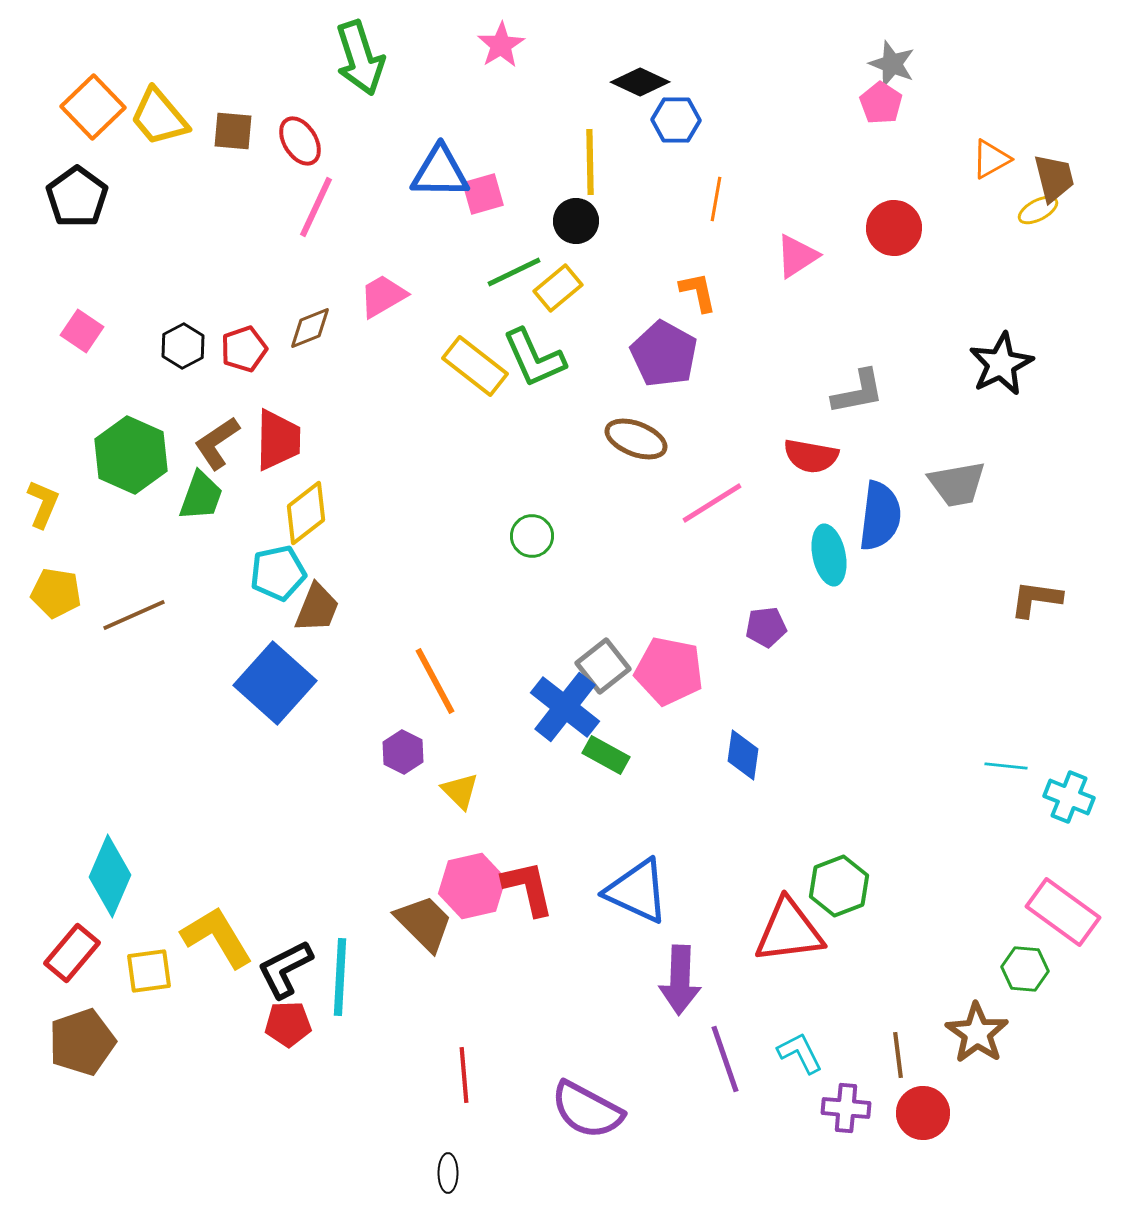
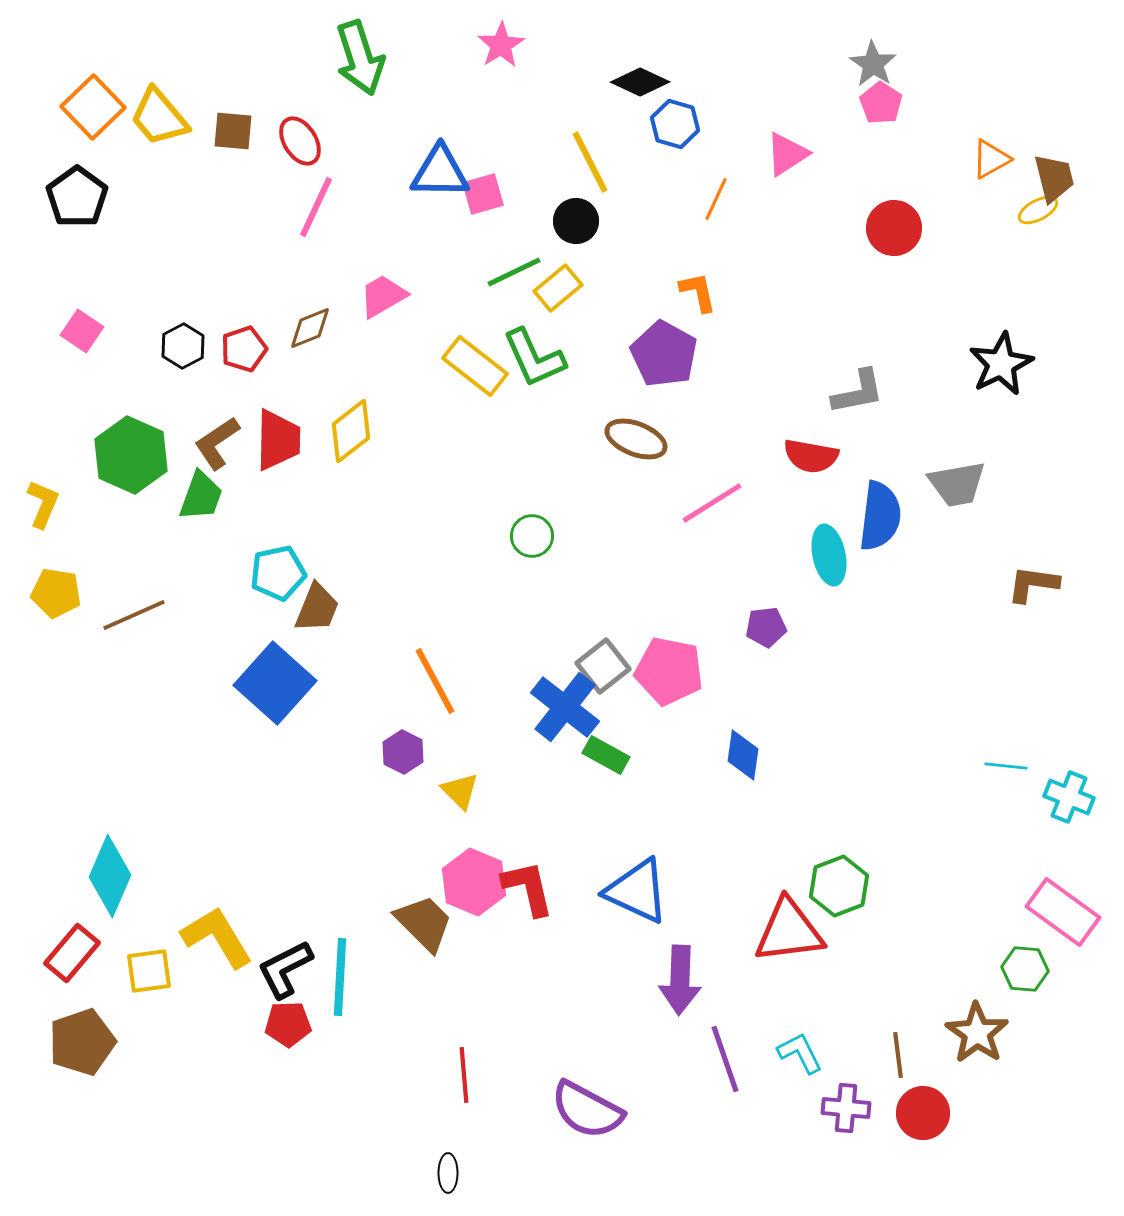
gray star at (892, 64): moved 19 px left; rotated 12 degrees clockwise
blue hexagon at (676, 120): moved 1 px left, 4 px down; rotated 15 degrees clockwise
yellow line at (590, 162): rotated 26 degrees counterclockwise
orange line at (716, 199): rotated 15 degrees clockwise
pink triangle at (797, 256): moved 10 px left, 102 px up
yellow diamond at (306, 513): moved 45 px right, 82 px up
brown L-shape at (1036, 599): moved 3 px left, 15 px up
pink hexagon at (472, 886): moved 2 px right, 4 px up; rotated 24 degrees counterclockwise
